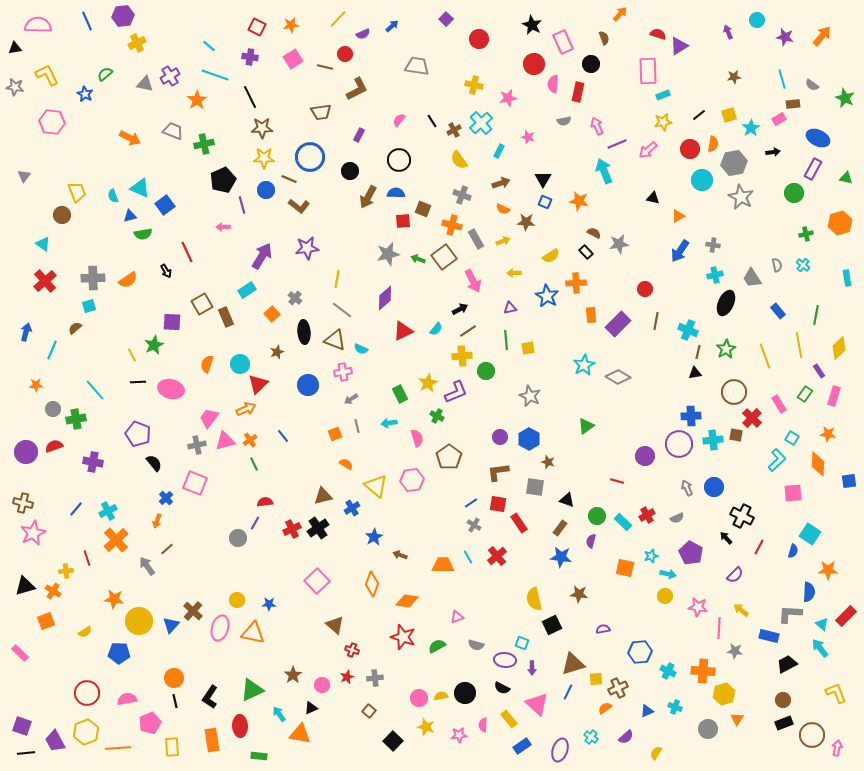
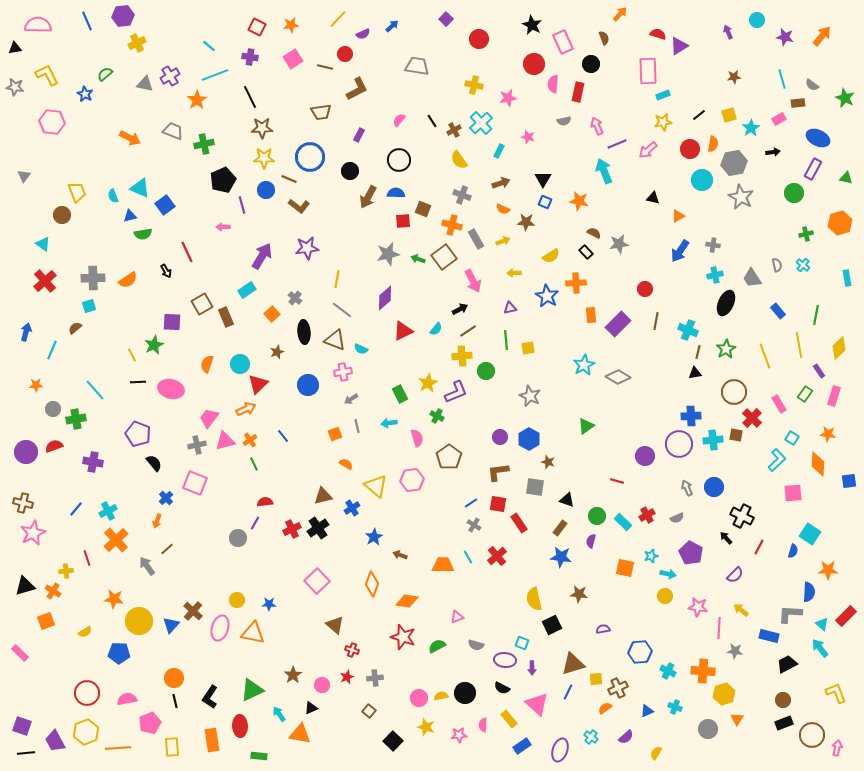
cyan line at (215, 75): rotated 40 degrees counterclockwise
brown rectangle at (793, 104): moved 5 px right, 1 px up
